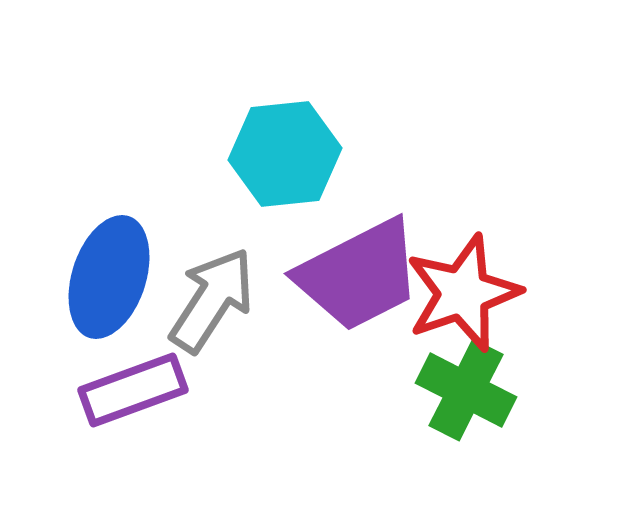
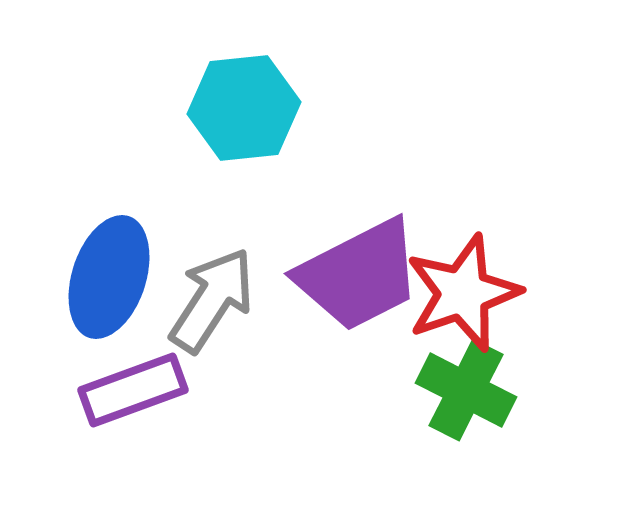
cyan hexagon: moved 41 px left, 46 px up
